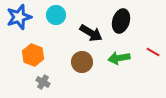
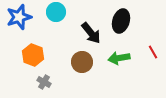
cyan circle: moved 3 px up
black arrow: rotated 20 degrees clockwise
red line: rotated 32 degrees clockwise
gray cross: moved 1 px right
